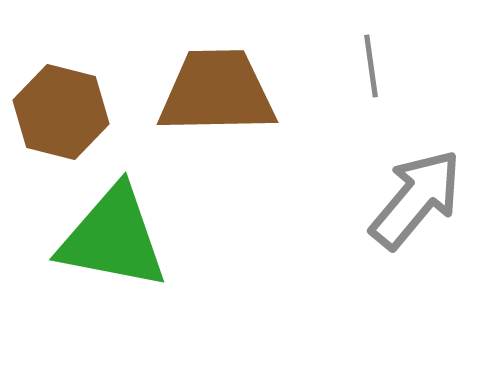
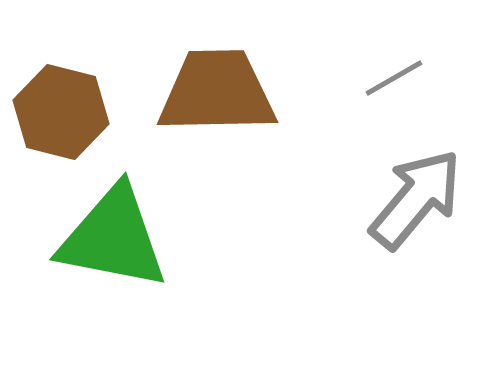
gray line: moved 23 px right, 12 px down; rotated 68 degrees clockwise
